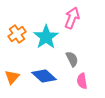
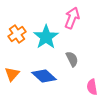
orange triangle: moved 3 px up
pink semicircle: moved 10 px right, 6 px down
